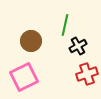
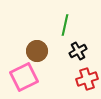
brown circle: moved 6 px right, 10 px down
black cross: moved 5 px down
red cross: moved 5 px down
